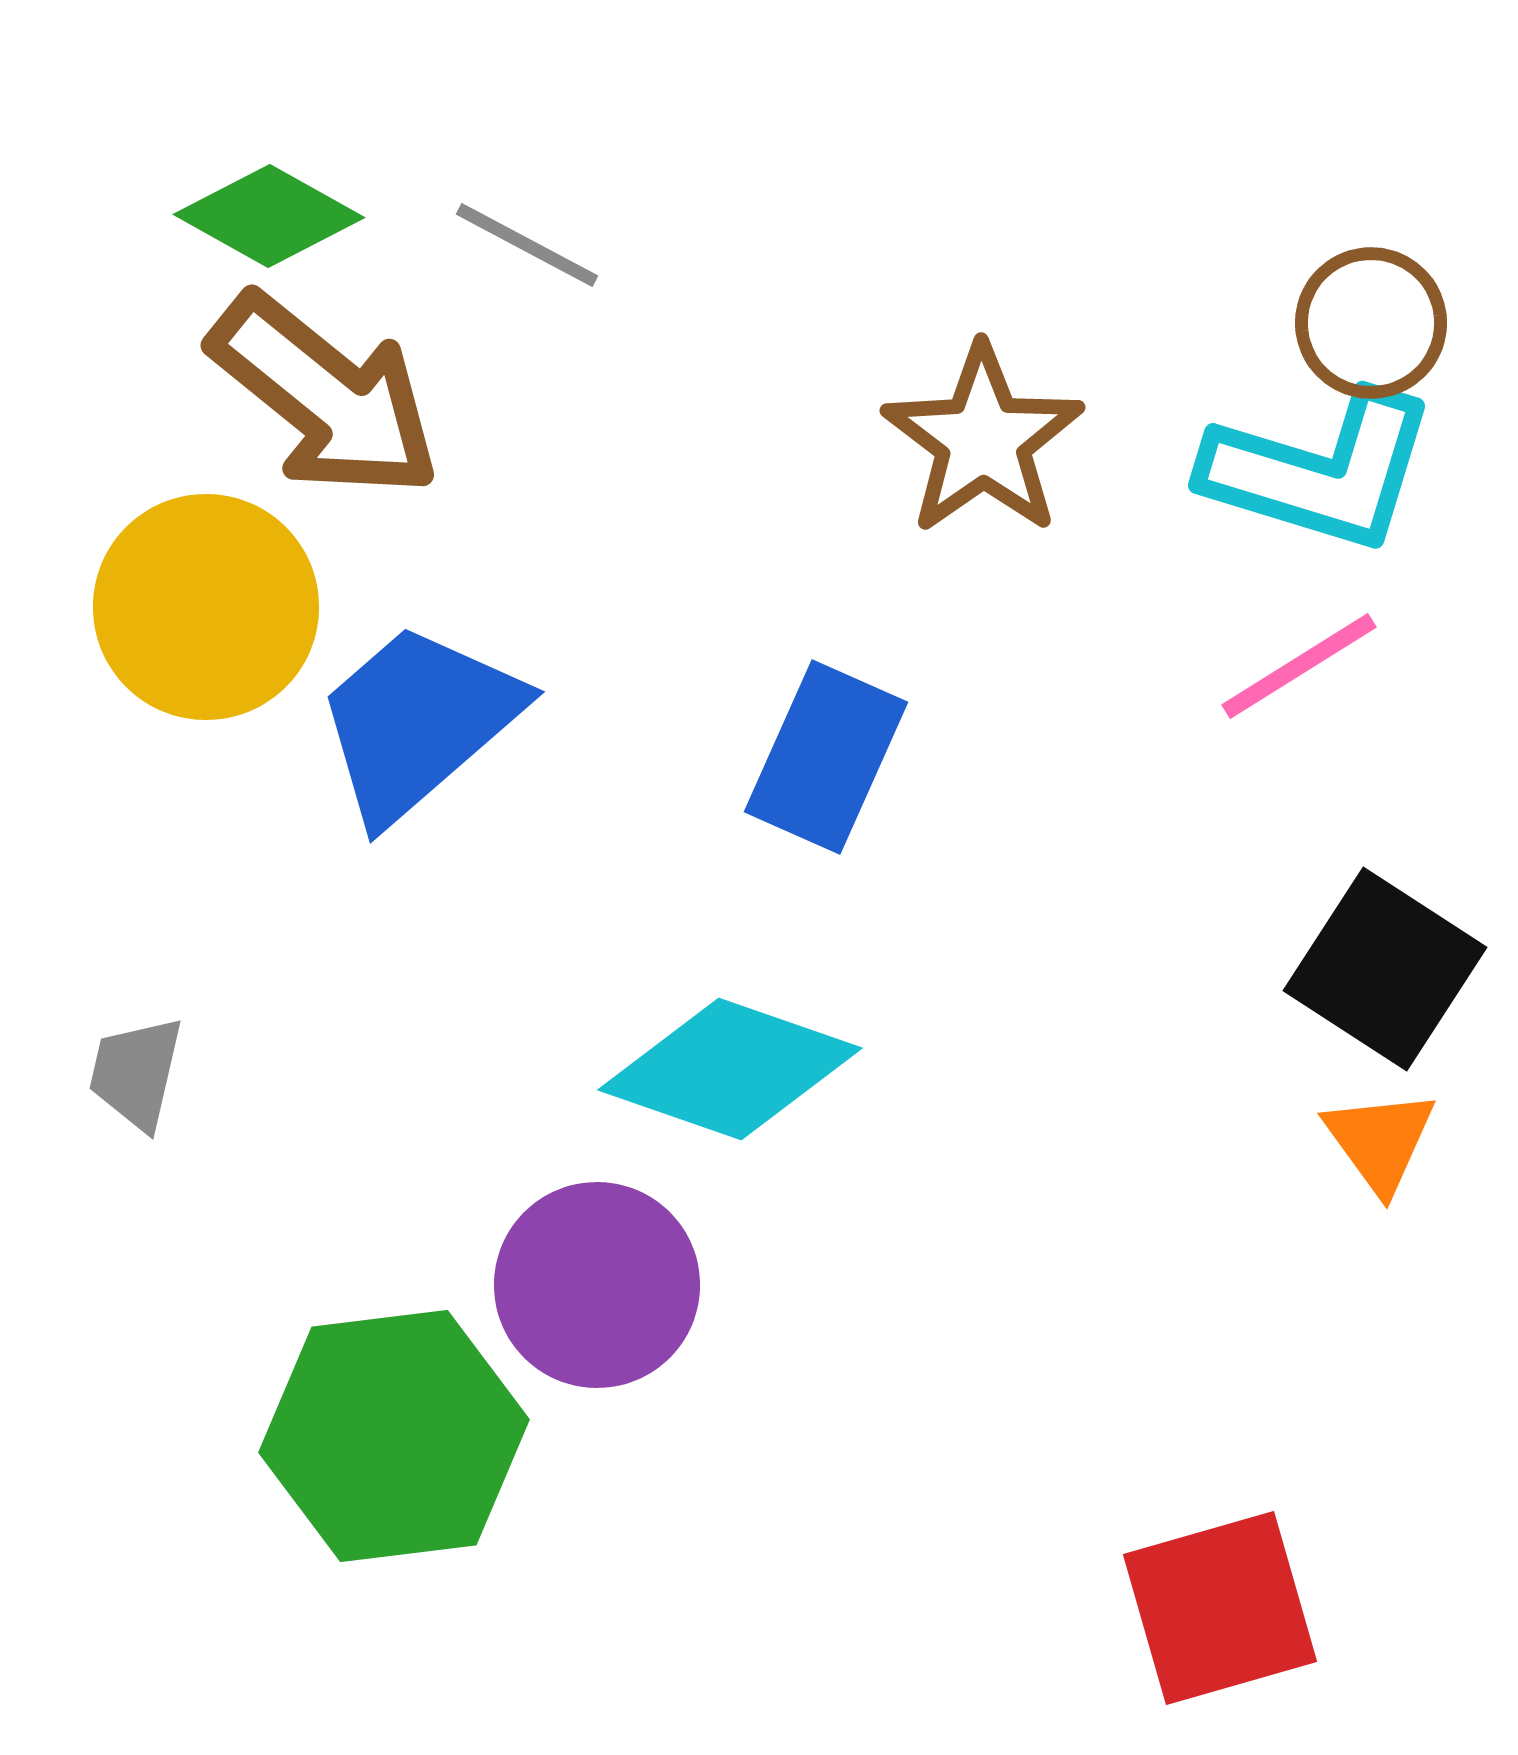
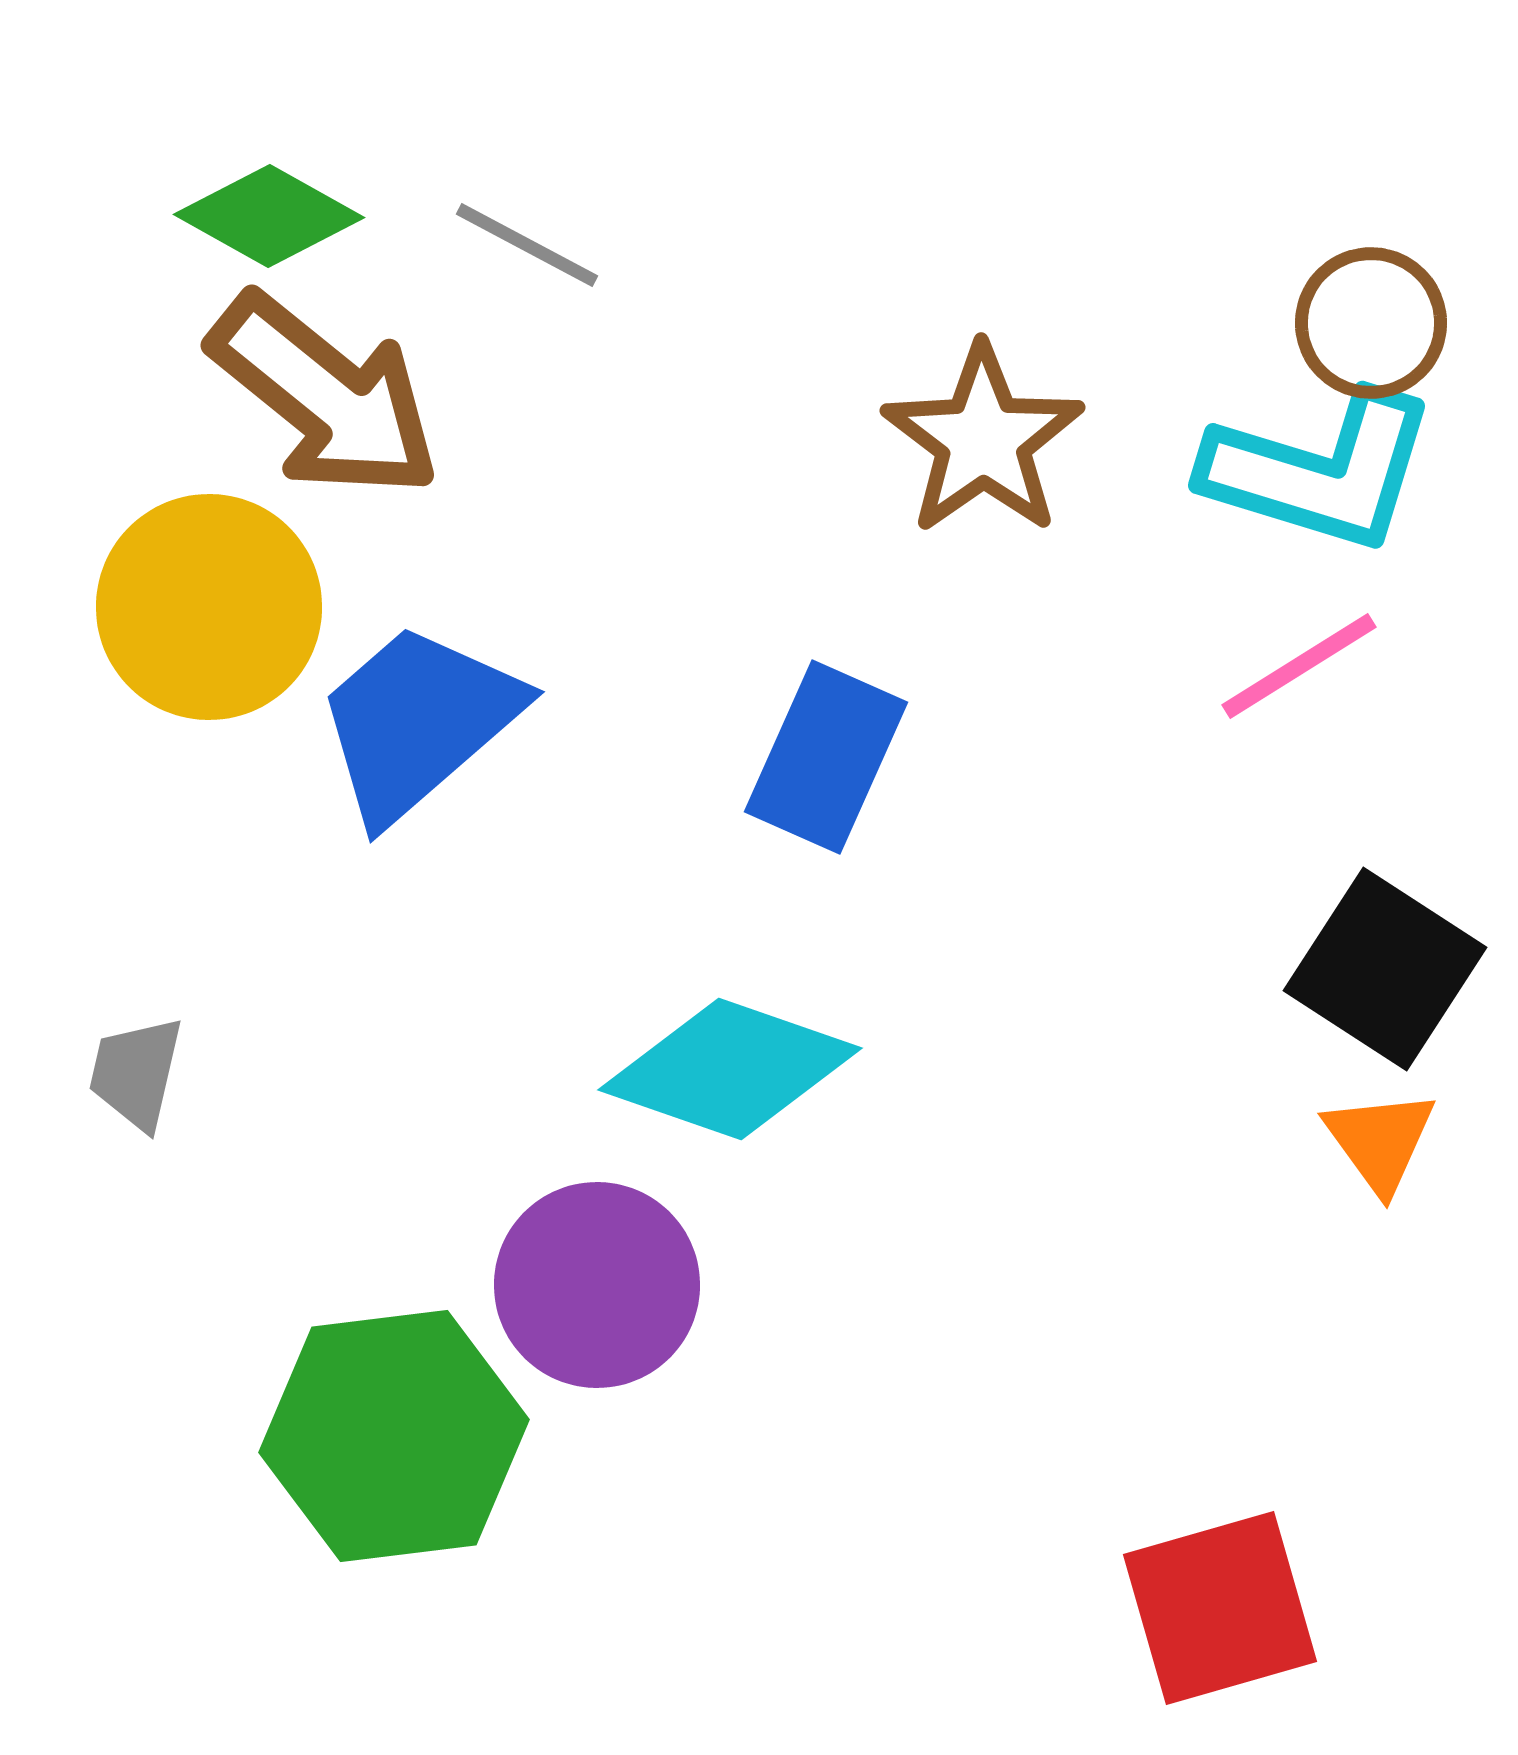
yellow circle: moved 3 px right
